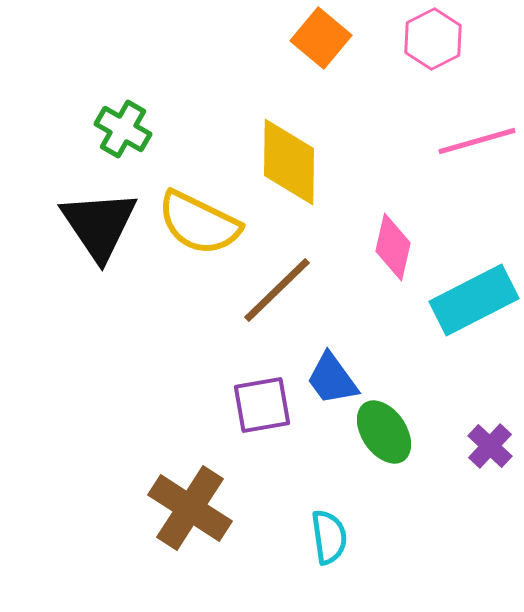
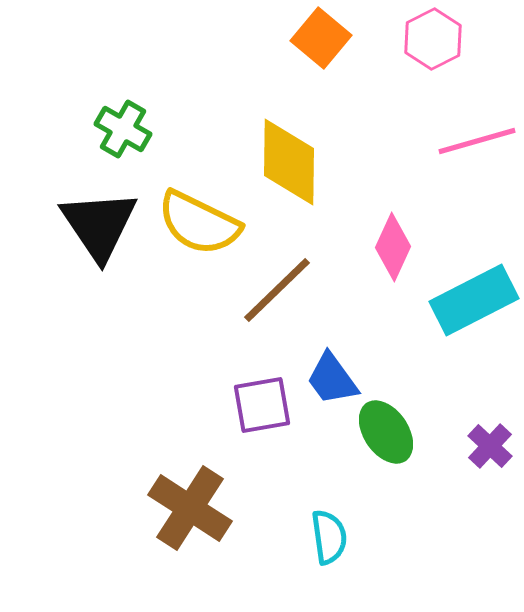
pink diamond: rotated 12 degrees clockwise
green ellipse: moved 2 px right
